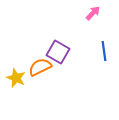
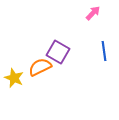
yellow star: moved 2 px left
